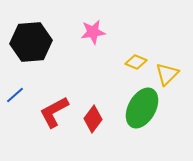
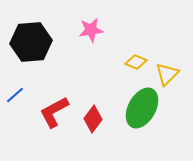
pink star: moved 2 px left, 2 px up
